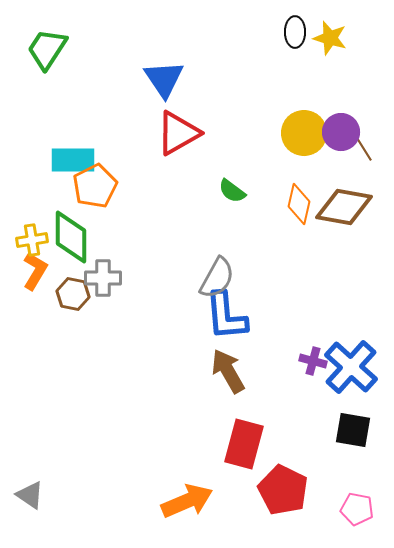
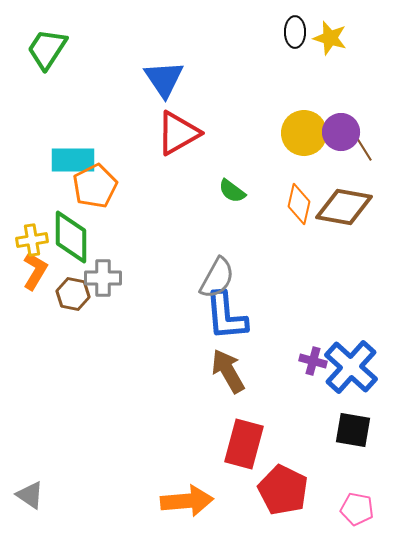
orange arrow: rotated 18 degrees clockwise
